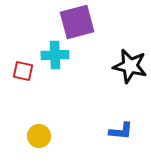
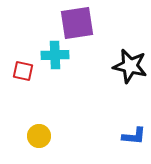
purple square: moved 1 px down; rotated 6 degrees clockwise
blue L-shape: moved 13 px right, 5 px down
